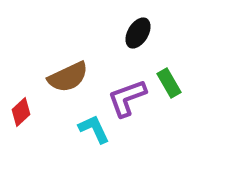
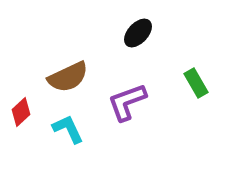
black ellipse: rotated 12 degrees clockwise
green rectangle: moved 27 px right
purple L-shape: moved 4 px down
cyan L-shape: moved 26 px left
